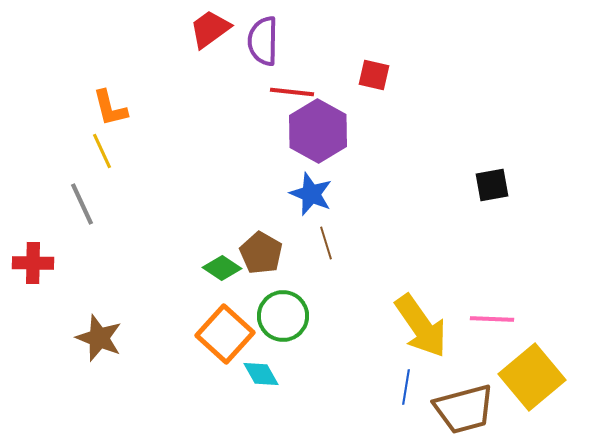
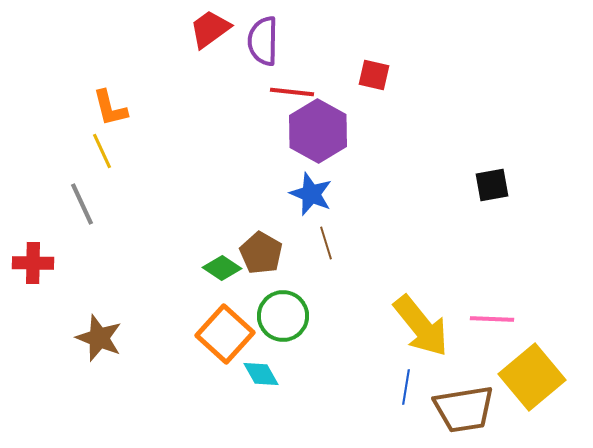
yellow arrow: rotated 4 degrees counterclockwise
brown trapezoid: rotated 6 degrees clockwise
